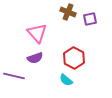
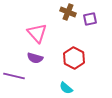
purple semicircle: rotated 35 degrees clockwise
cyan semicircle: moved 8 px down
